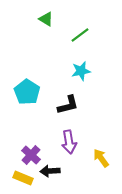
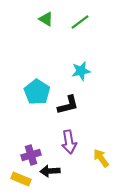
green line: moved 13 px up
cyan pentagon: moved 10 px right
purple cross: rotated 30 degrees clockwise
yellow rectangle: moved 2 px left, 1 px down
